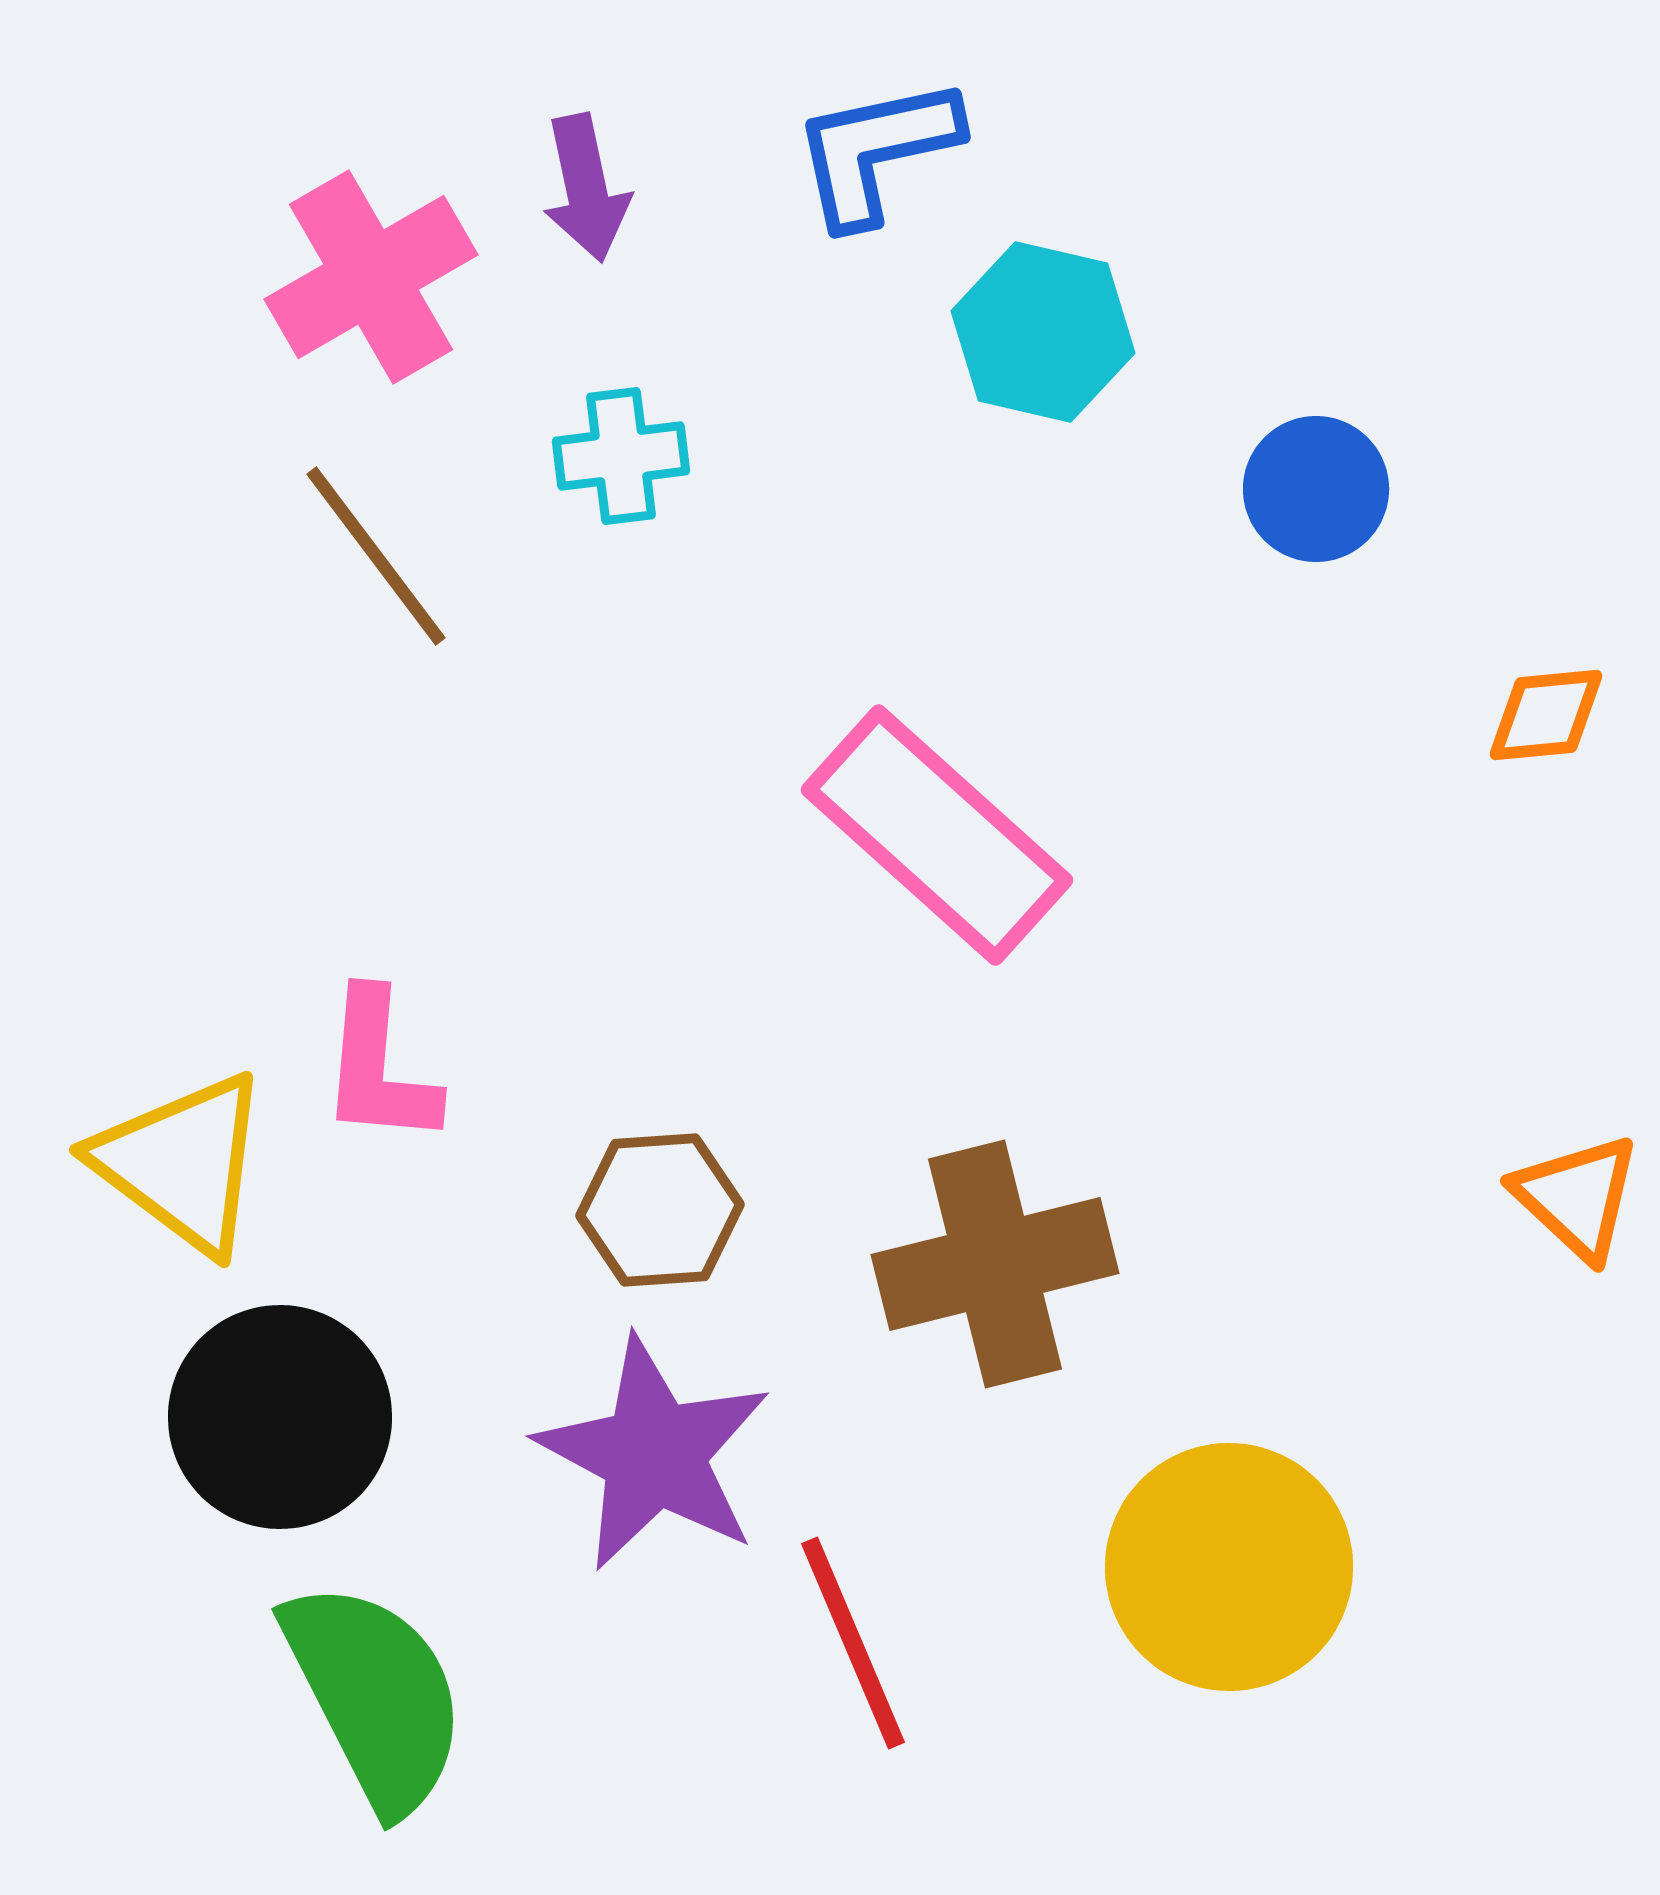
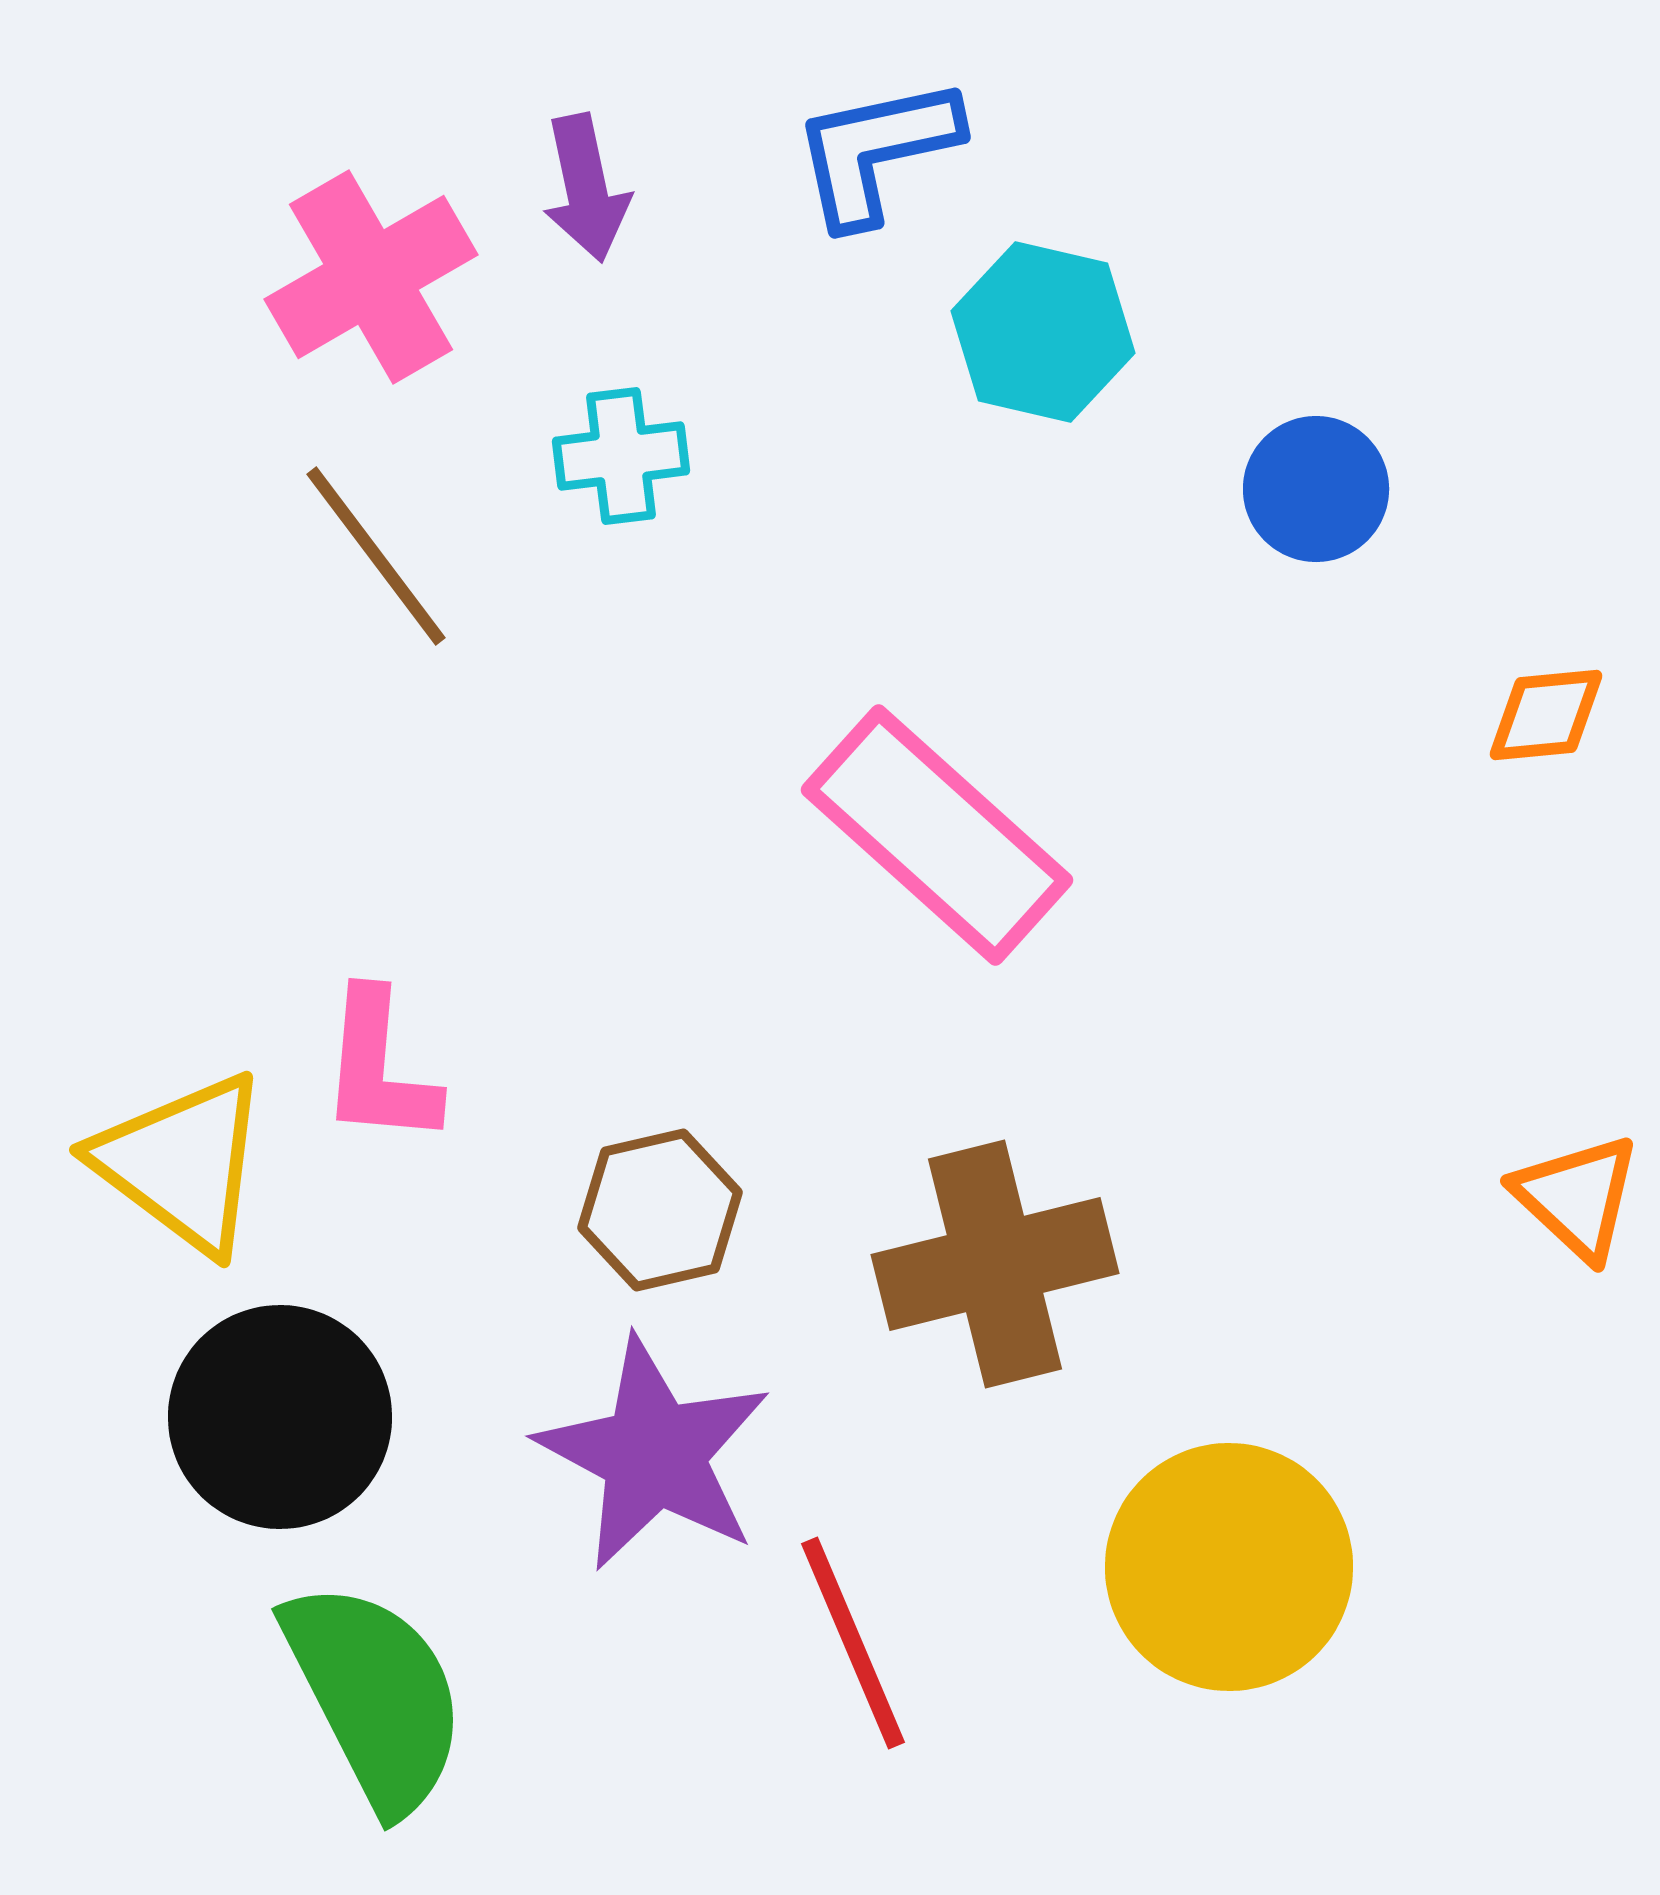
brown hexagon: rotated 9 degrees counterclockwise
